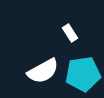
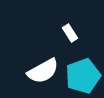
cyan pentagon: moved 2 px down; rotated 12 degrees counterclockwise
